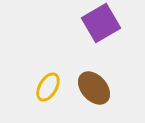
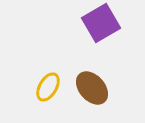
brown ellipse: moved 2 px left
